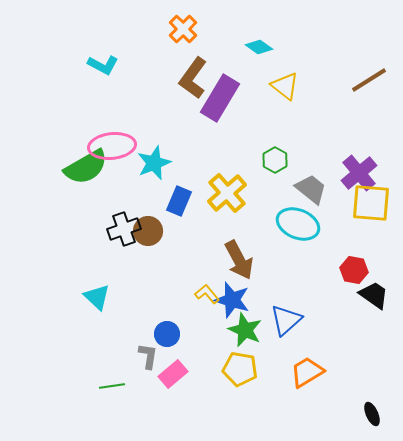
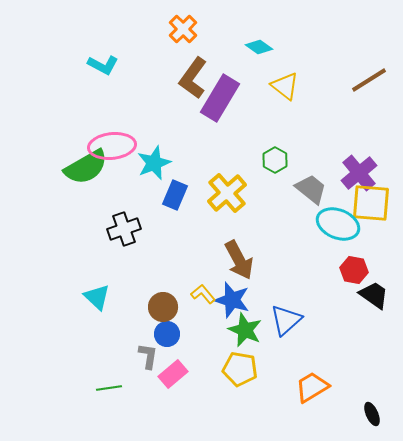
blue rectangle: moved 4 px left, 6 px up
cyan ellipse: moved 40 px right
brown circle: moved 15 px right, 76 px down
yellow L-shape: moved 4 px left
orange trapezoid: moved 5 px right, 15 px down
green line: moved 3 px left, 2 px down
